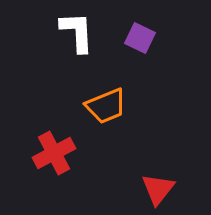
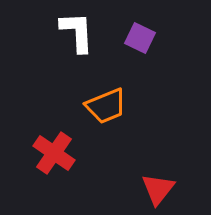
red cross: rotated 27 degrees counterclockwise
